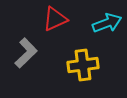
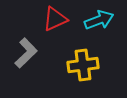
cyan arrow: moved 8 px left, 3 px up
